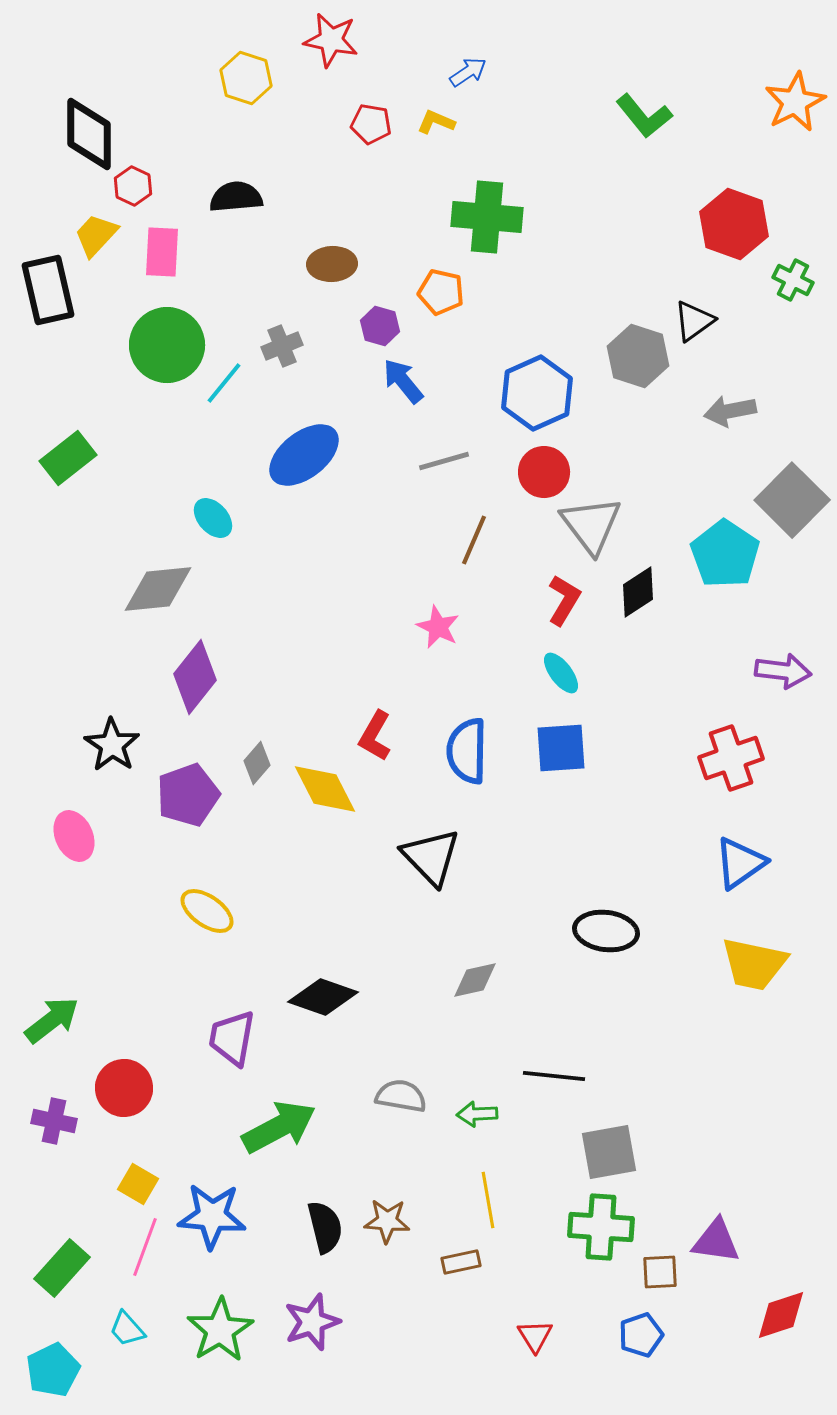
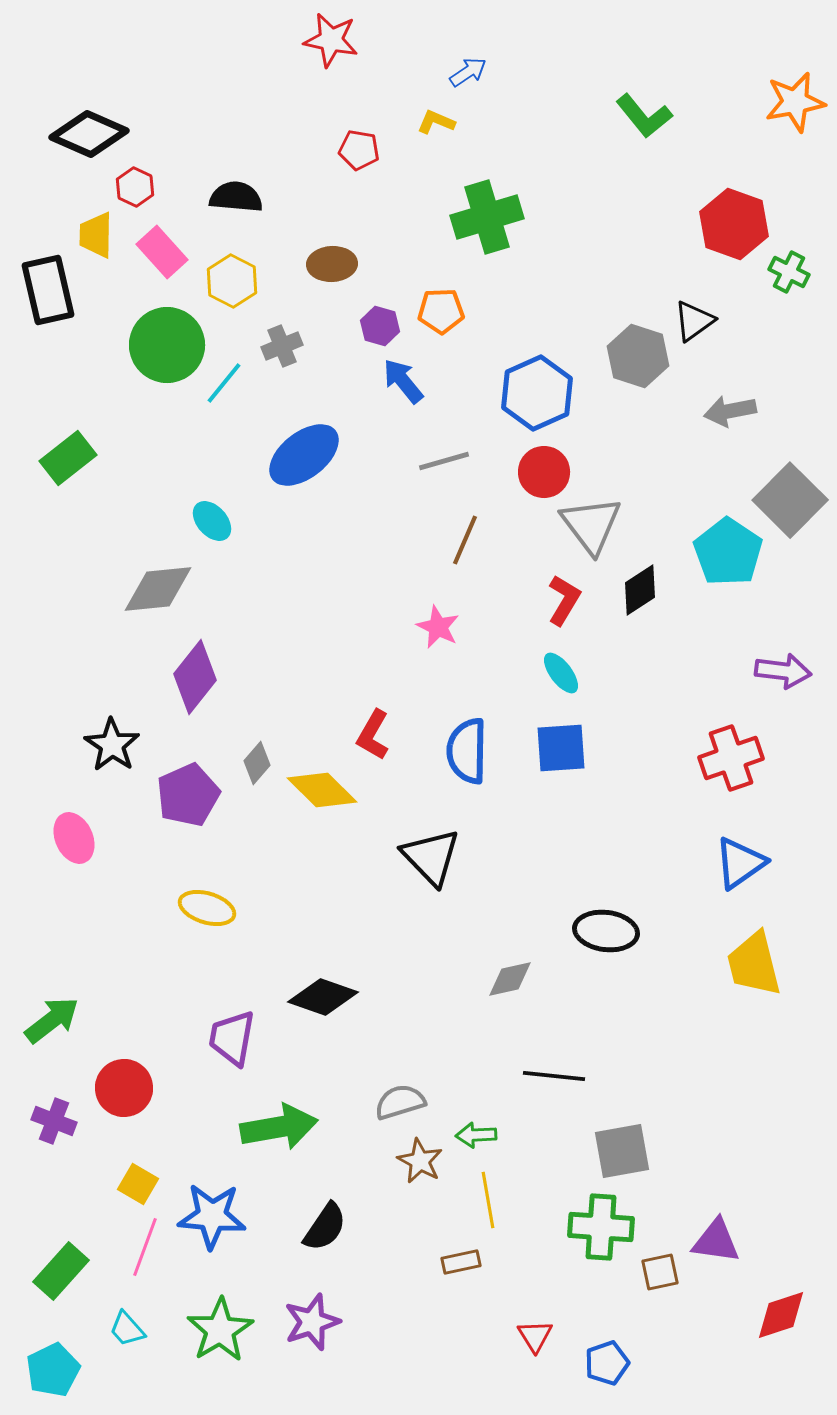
yellow hexagon at (246, 78): moved 14 px left, 203 px down; rotated 9 degrees clockwise
orange star at (795, 102): rotated 16 degrees clockwise
red pentagon at (371, 124): moved 12 px left, 26 px down
black diamond at (89, 134): rotated 66 degrees counterclockwise
red hexagon at (133, 186): moved 2 px right, 1 px down
black semicircle at (236, 197): rotated 10 degrees clockwise
green cross at (487, 217): rotated 22 degrees counterclockwise
yellow trapezoid at (96, 235): rotated 42 degrees counterclockwise
pink rectangle at (162, 252): rotated 45 degrees counterclockwise
green cross at (793, 280): moved 4 px left, 8 px up
orange pentagon at (441, 292): moved 19 px down; rotated 15 degrees counterclockwise
gray square at (792, 500): moved 2 px left
cyan ellipse at (213, 518): moved 1 px left, 3 px down
brown line at (474, 540): moved 9 px left
cyan pentagon at (725, 554): moved 3 px right, 2 px up
black diamond at (638, 592): moved 2 px right, 2 px up
red L-shape at (375, 736): moved 2 px left, 1 px up
yellow diamond at (325, 789): moved 3 px left, 1 px down; rotated 18 degrees counterclockwise
purple pentagon at (188, 795): rotated 4 degrees counterclockwise
pink ellipse at (74, 836): moved 2 px down
yellow ellipse at (207, 911): moved 3 px up; rotated 18 degrees counterclockwise
yellow trapezoid at (754, 964): rotated 64 degrees clockwise
gray diamond at (475, 980): moved 35 px right, 1 px up
gray semicircle at (401, 1096): moved 1 px left, 6 px down; rotated 27 degrees counterclockwise
green arrow at (477, 1114): moved 1 px left, 21 px down
purple cross at (54, 1121): rotated 9 degrees clockwise
green arrow at (279, 1127): rotated 18 degrees clockwise
gray square at (609, 1152): moved 13 px right, 1 px up
brown star at (387, 1221): moved 33 px right, 60 px up; rotated 24 degrees clockwise
black semicircle at (325, 1227): rotated 48 degrees clockwise
green rectangle at (62, 1268): moved 1 px left, 3 px down
brown square at (660, 1272): rotated 9 degrees counterclockwise
blue pentagon at (641, 1335): moved 34 px left, 28 px down
